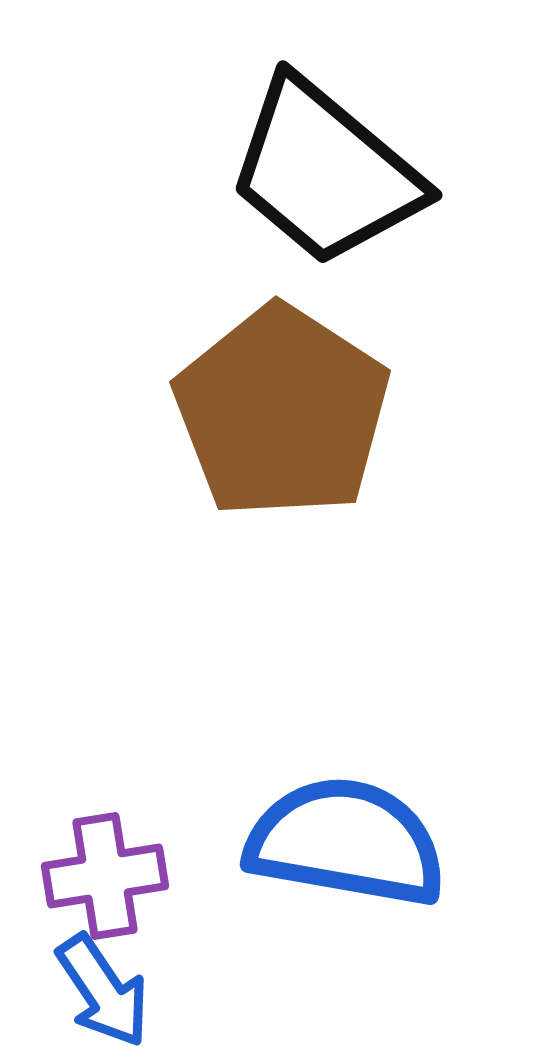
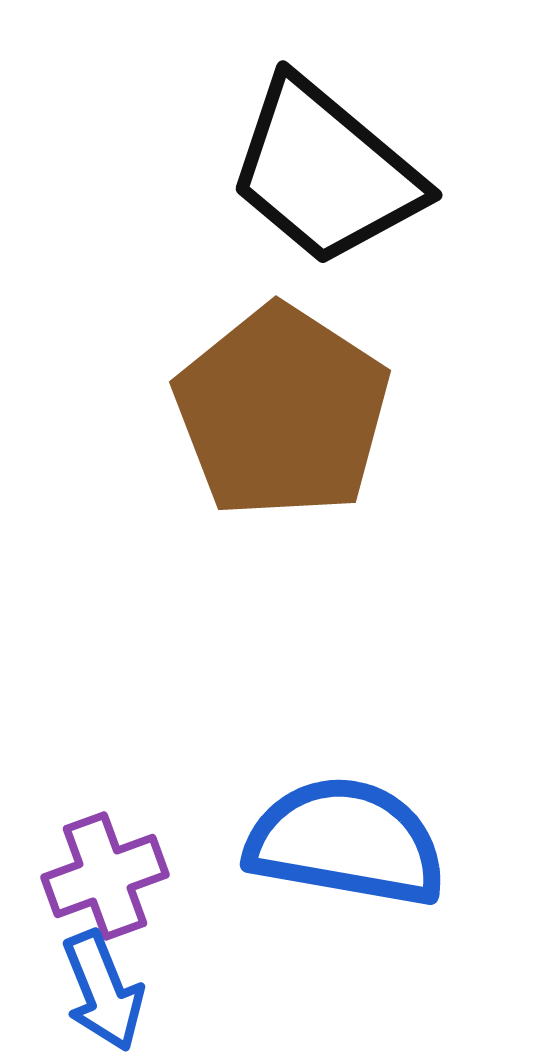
purple cross: rotated 11 degrees counterclockwise
blue arrow: rotated 12 degrees clockwise
